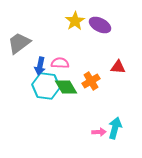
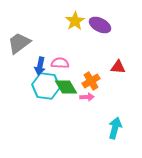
pink arrow: moved 12 px left, 35 px up
